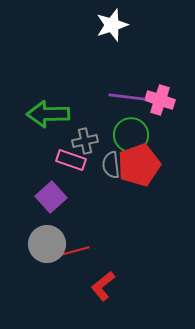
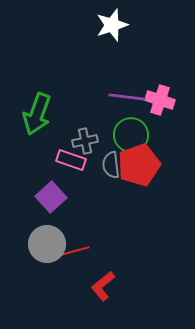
green arrow: moved 11 px left; rotated 69 degrees counterclockwise
